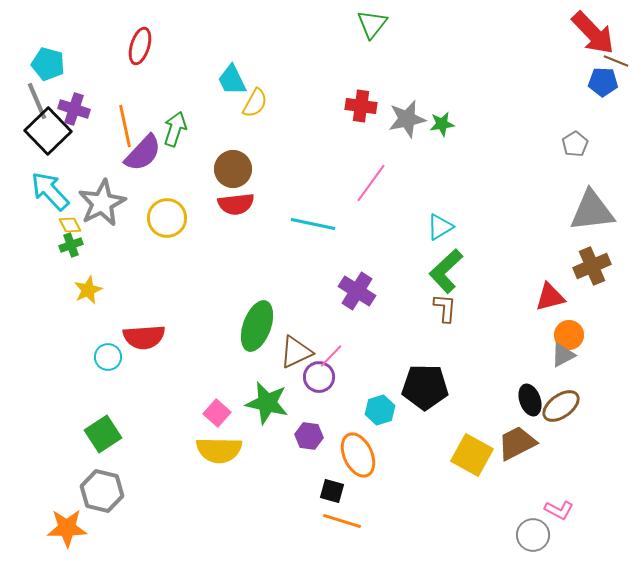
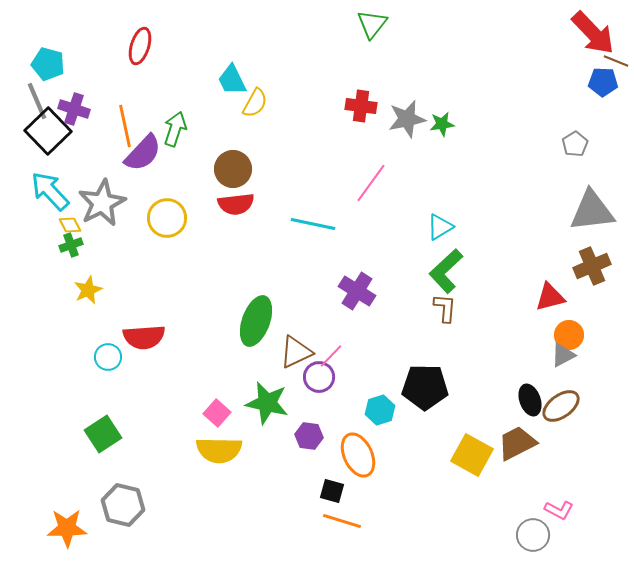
green ellipse at (257, 326): moved 1 px left, 5 px up
gray hexagon at (102, 491): moved 21 px right, 14 px down
